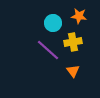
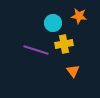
yellow cross: moved 9 px left, 2 px down
purple line: moved 12 px left; rotated 25 degrees counterclockwise
